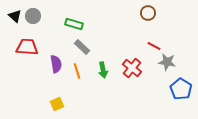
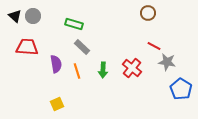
green arrow: rotated 14 degrees clockwise
